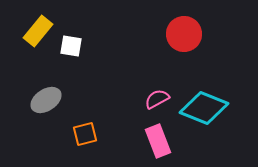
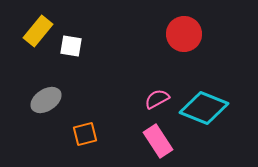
pink rectangle: rotated 12 degrees counterclockwise
